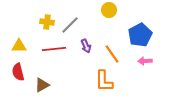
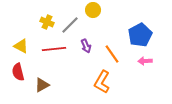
yellow circle: moved 16 px left
yellow cross: rotated 16 degrees clockwise
yellow triangle: moved 2 px right; rotated 28 degrees clockwise
orange L-shape: moved 2 px left, 1 px down; rotated 30 degrees clockwise
